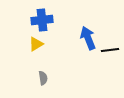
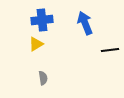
blue arrow: moved 3 px left, 15 px up
